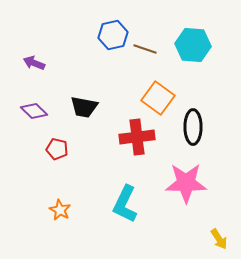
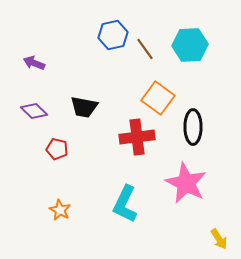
cyan hexagon: moved 3 px left; rotated 8 degrees counterclockwise
brown line: rotated 35 degrees clockwise
pink star: rotated 27 degrees clockwise
